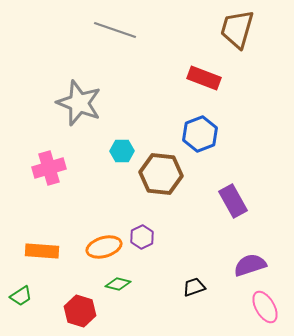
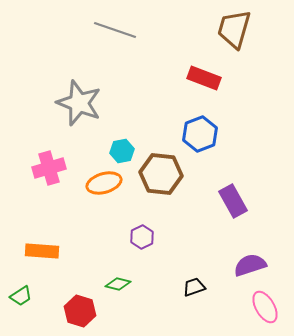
brown trapezoid: moved 3 px left
cyan hexagon: rotated 10 degrees counterclockwise
orange ellipse: moved 64 px up
